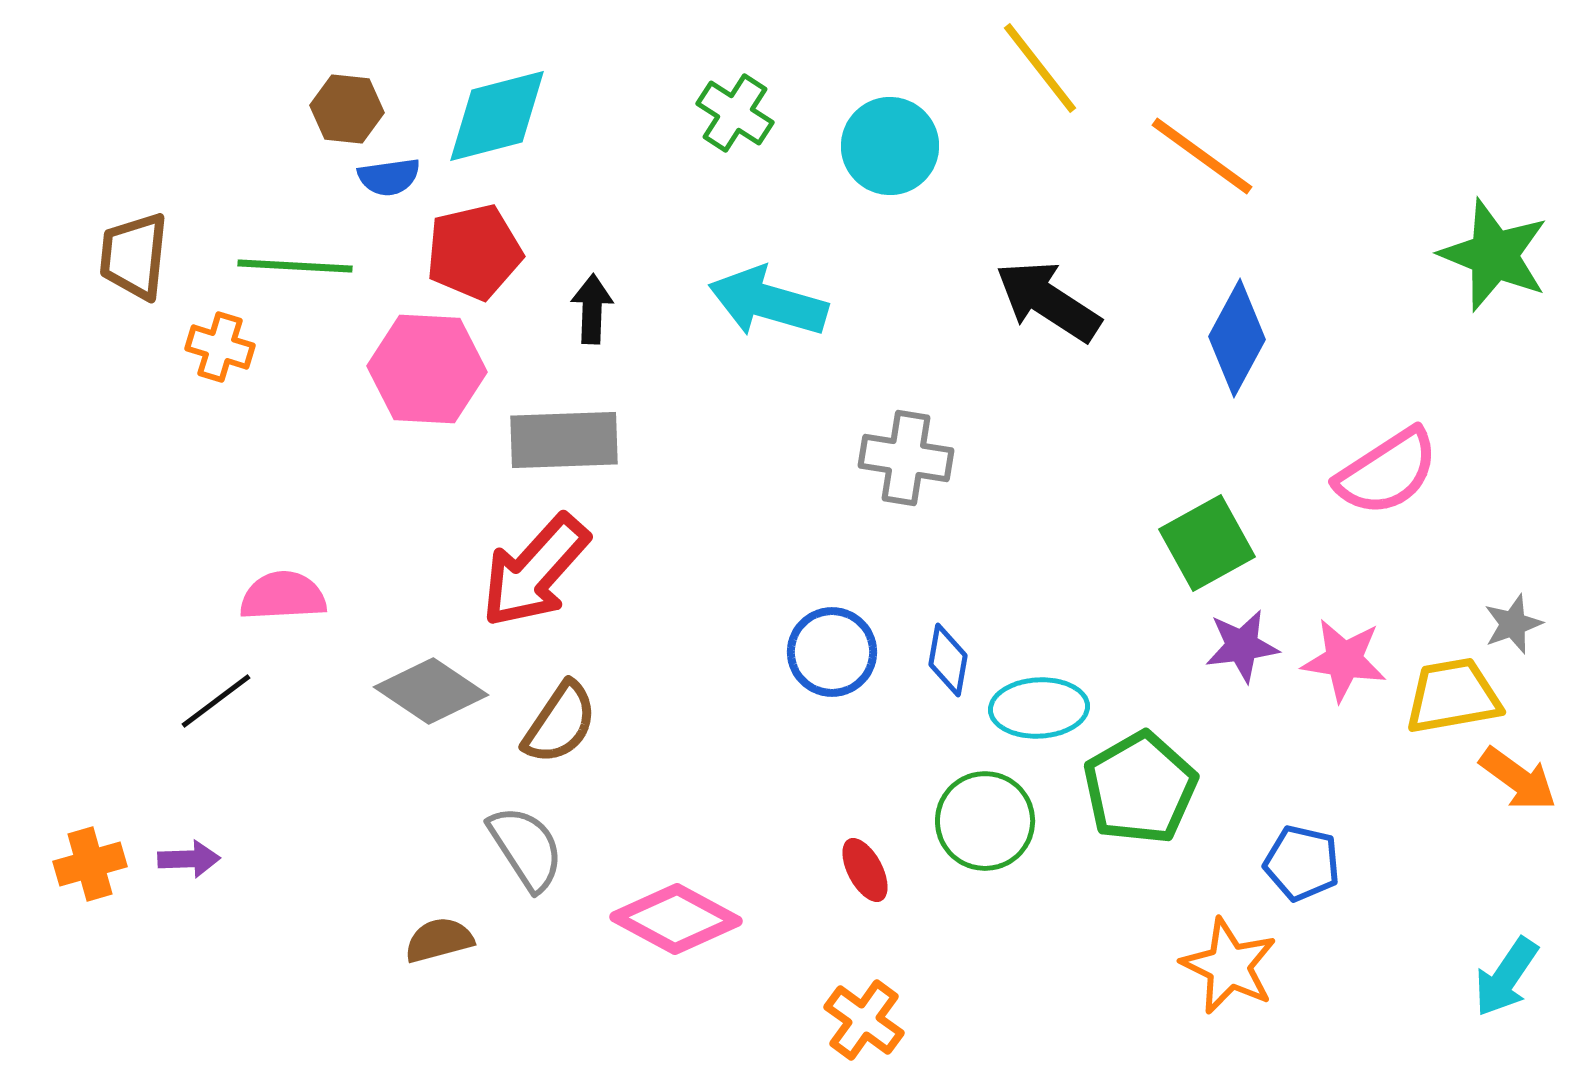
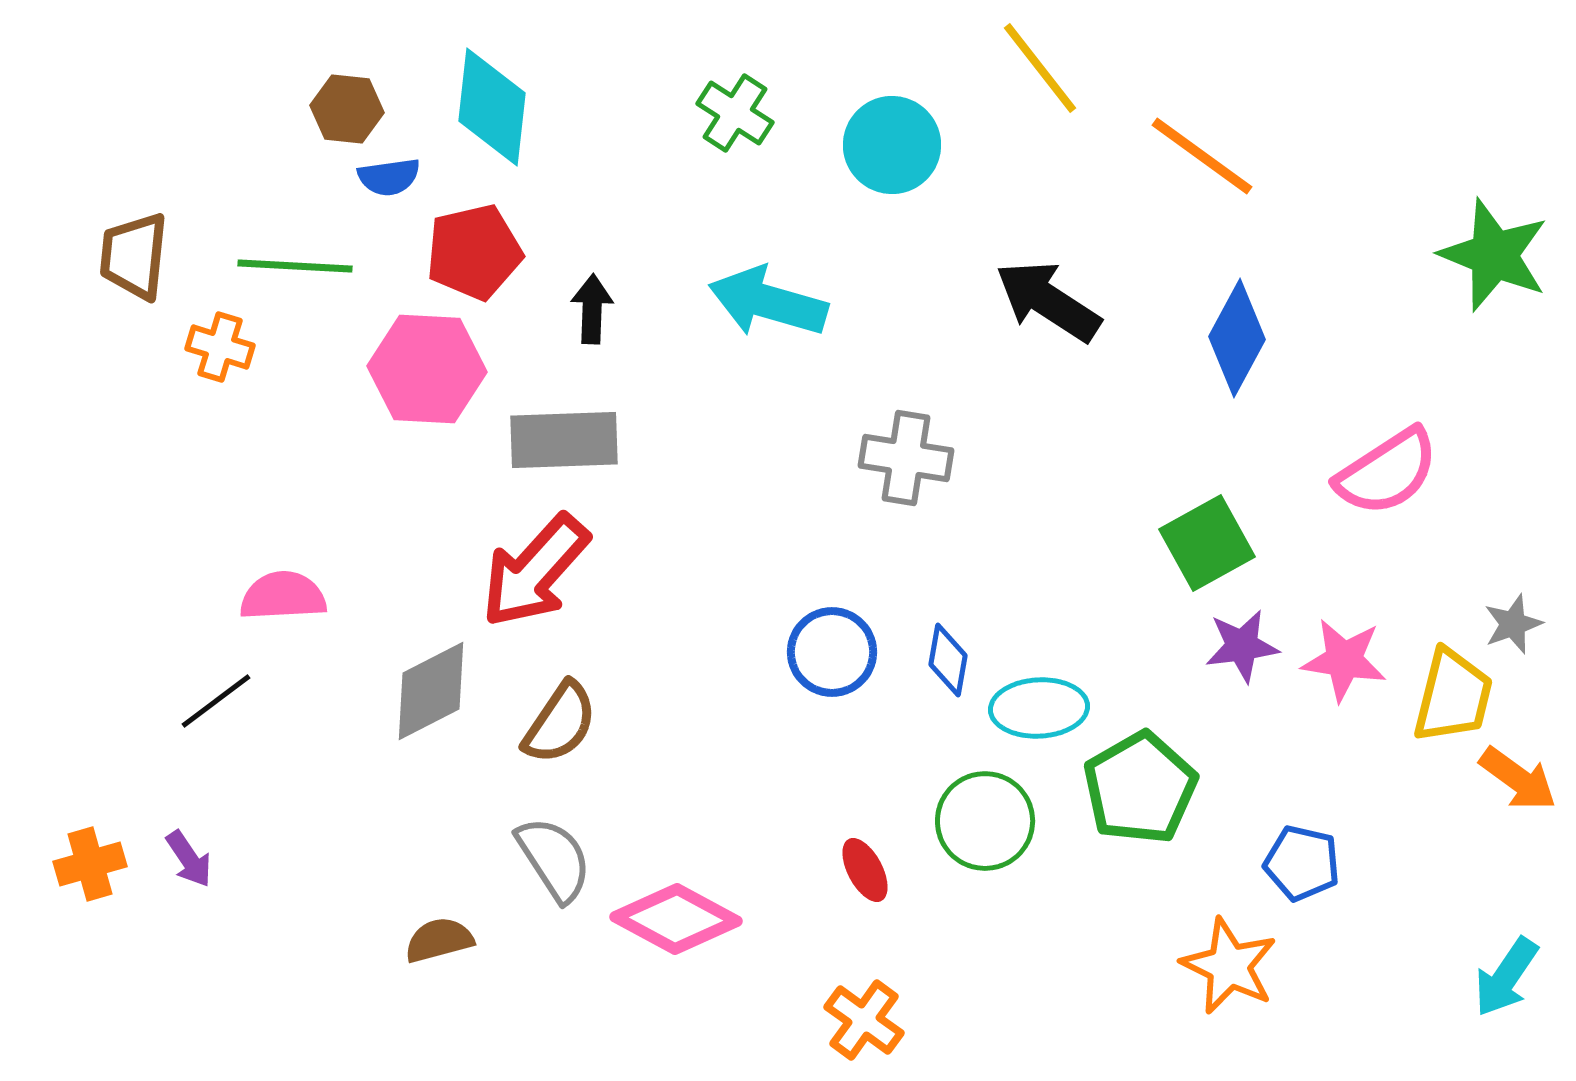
cyan diamond at (497, 116): moved 5 px left, 9 px up; rotated 69 degrees counterclockwise
cyan circle at (890, 146): moved 2 px right, 1 px up
gray diamond at (431, 691): rotated 61 degrees counterclockwise
yellow trapezoid at (1453, 696): rotated 114 degrees clockwise
gray semicircle at (526, 848): moved 28 px right, 11 px down
purple arrow at (189, 859): rotated 58 degrees clockwise
